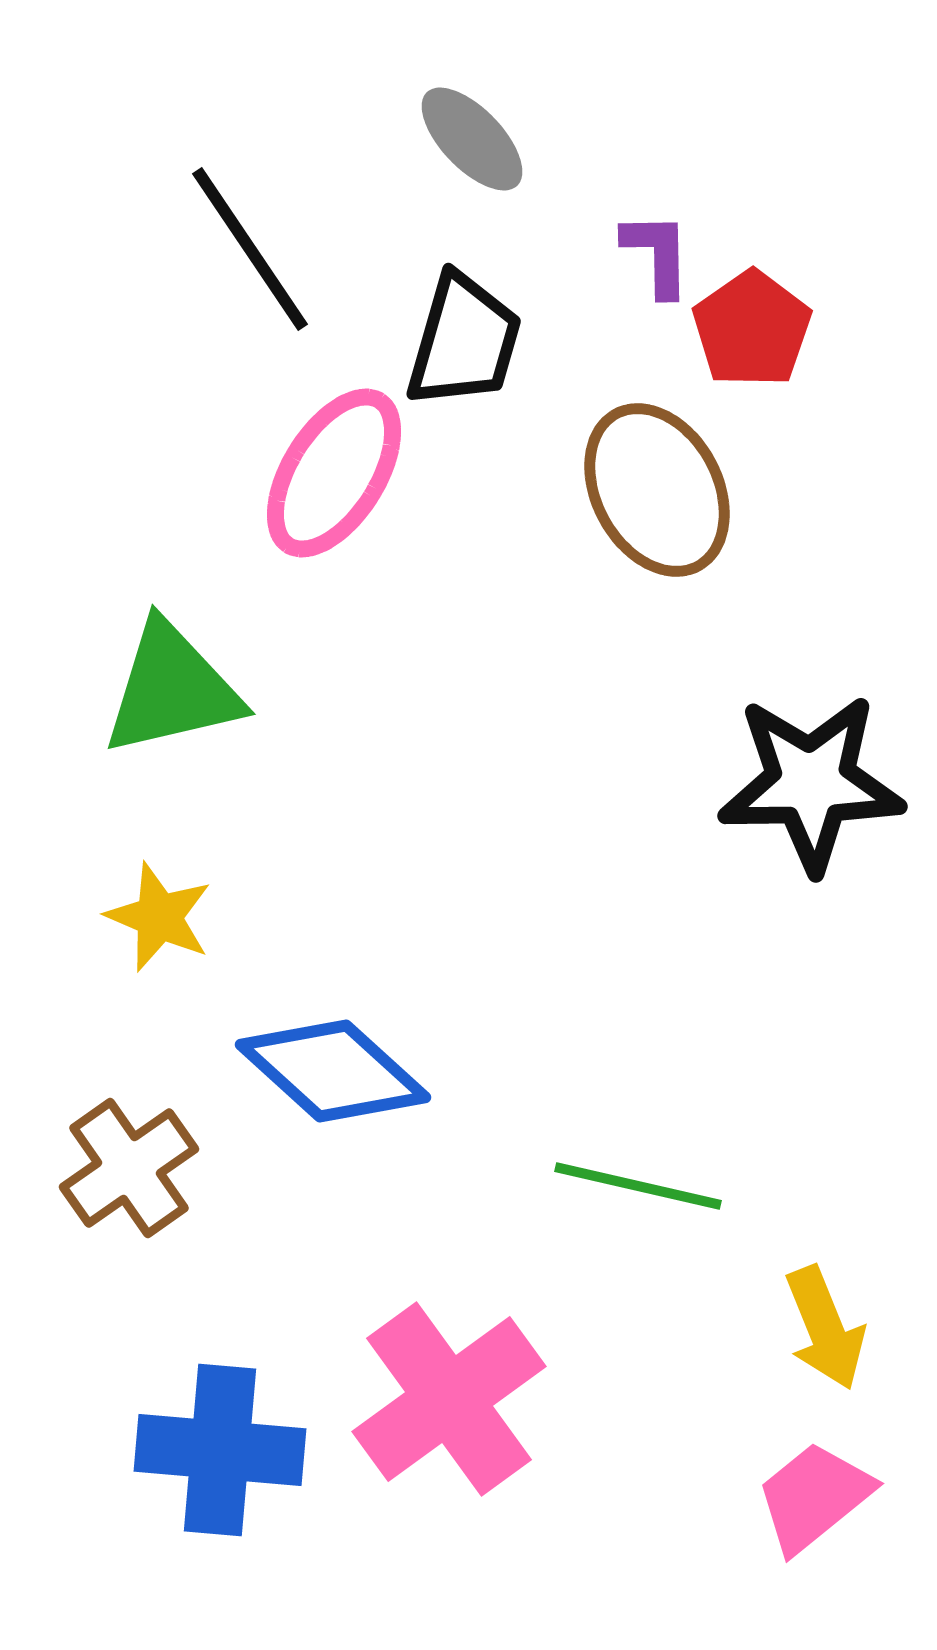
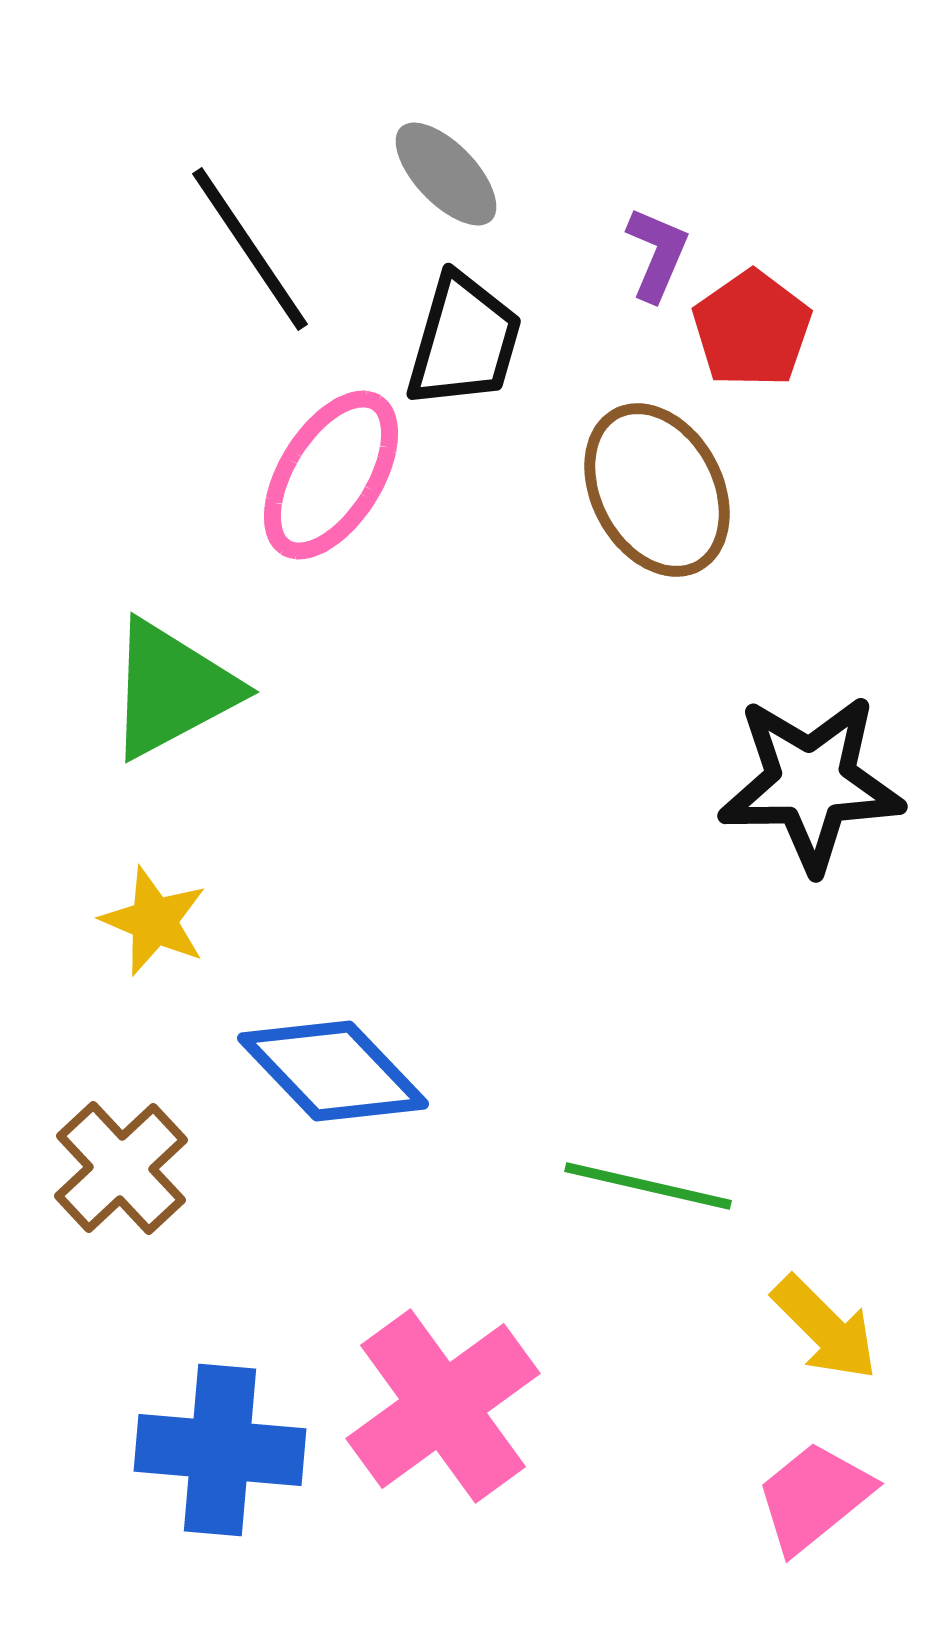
gray ellipse: moved 26 px left, 35 px down
purple L-shape: rotated 24 degrees clockwise
pink ellipse: moved 3 px left, 2 px down
green triangle: rotated 15 degrees counterclockwise
yellow star: moved 5 px left, 4 px down
blue diamond: rotated 4 degrees clockwise
brown cross: moved 8 px left; rotated 8 degrees counterclockwise
green line: moved 10 px right
yellow arrow: rotated 23 degrees counterclockwise
pink cross: moved 6 px left, 7 px down
